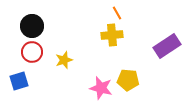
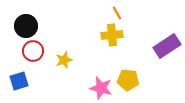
black circle: moved 6 px left
red circle: moved 1 px right, 1 px up
